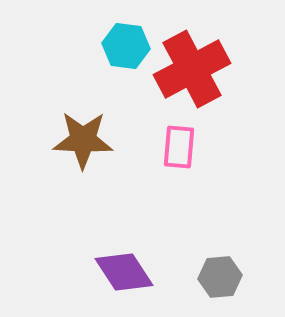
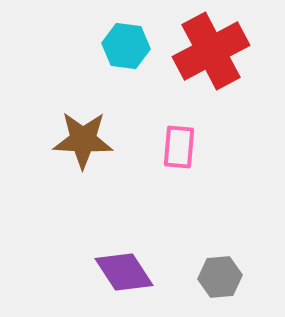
red cross: moved 19 px right, 18 px up
